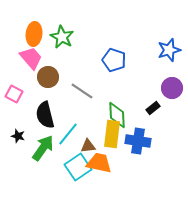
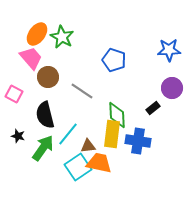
orange ellipse: moved 3 px right; rotated 30 degrees clockwise
blue star: rotated 15 degrees clockwise
